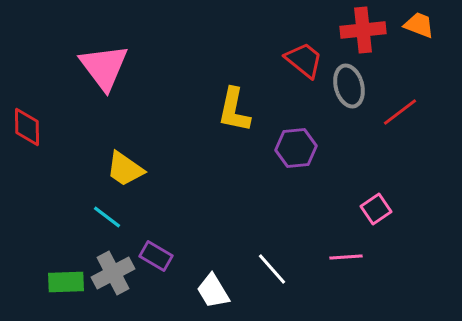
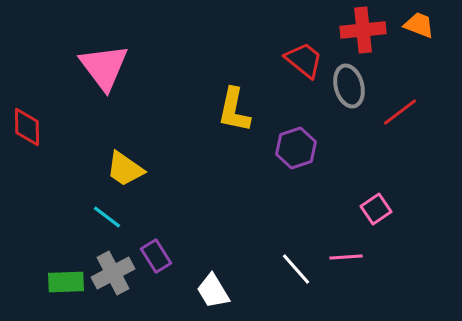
purple hexagon: rotated 12 degrees counterclockwise
purple rectangle: rotated 28 degrees clockwise
white line: moved 24 px right
